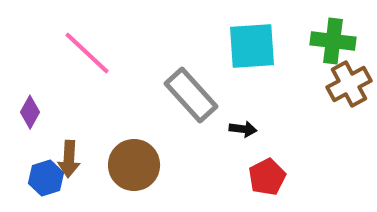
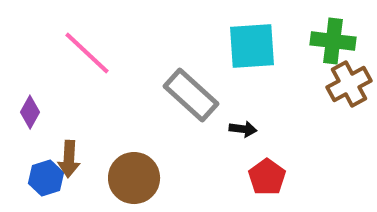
gray rectangle: rotated 6 degrees counterclockwise
brown circle: moved 13 px down
red pentagon: rotated 9 degrees counterclockwise
